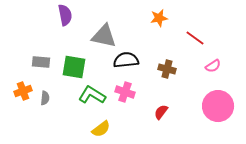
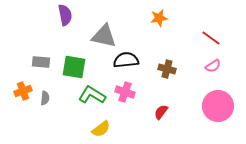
red line: moved 16 px right
